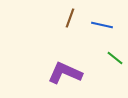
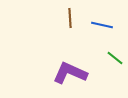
brown line: rotated 24 degrees counterclockwise
purple L-shape: moved 5 px right
